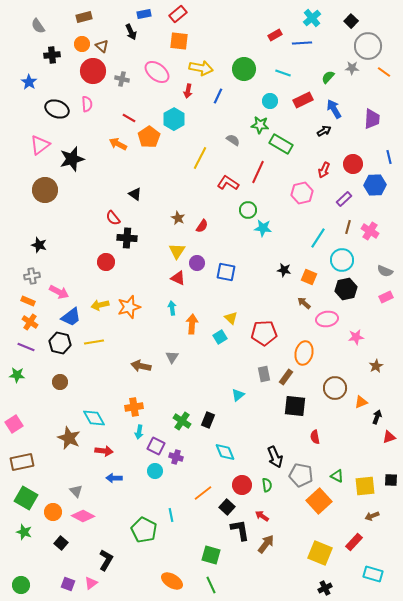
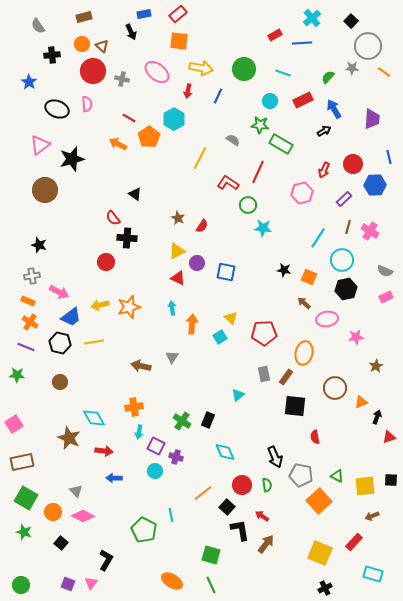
green circle at (248, 210): moved 5 px up
yellow triangle at (177, 251): rotated 30 degrees clockwise
pink triangle at (91, 583): rotated 16 degrees counterclockwise
